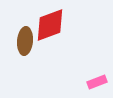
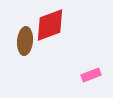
pink rectangle: moved 6 px left, 7 px up
